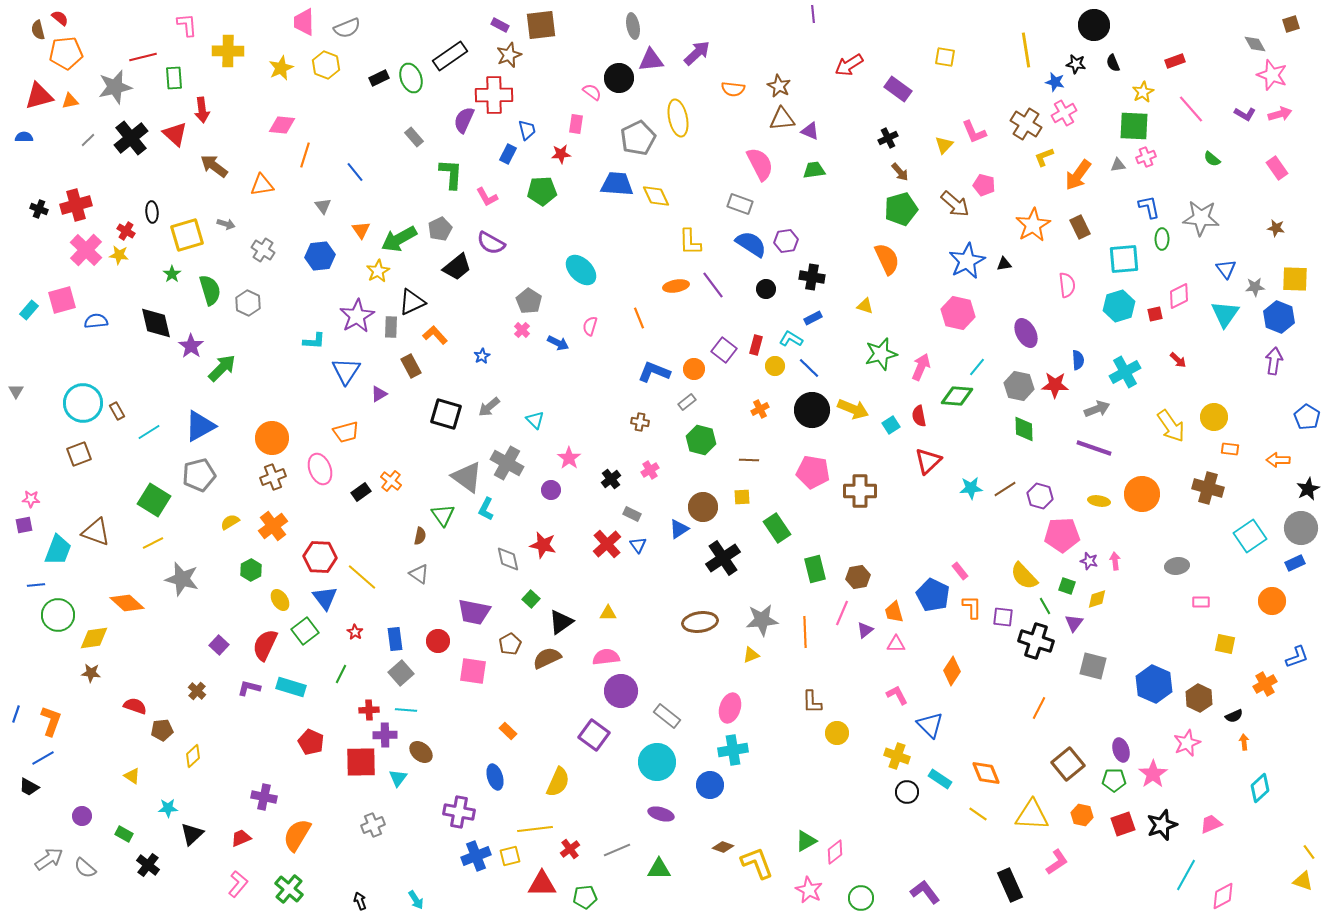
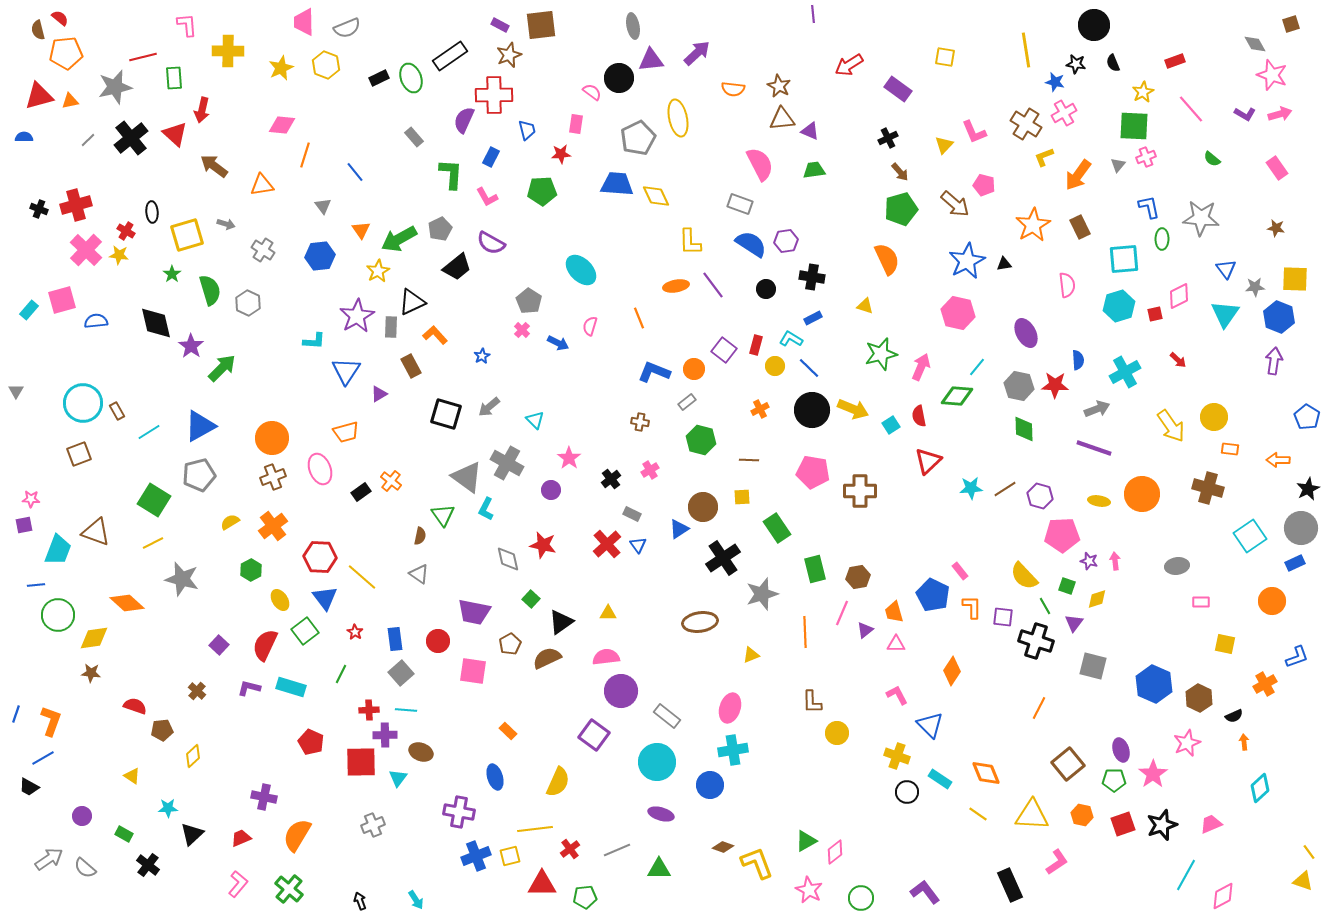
red arrow at (202, 110): rotated 20 degrees clockwise
blue rectangle at (508, 154): moved 17 px left, 3 px down
gray triangle at (1118, 165): rotated 42 degrees counterclockwise
gray star at (762, 620): moved 26 px up; rotated 12 degrees counterclockwise
brown ellipse at (421, 752): rotated 20 degrees counterclockwise
